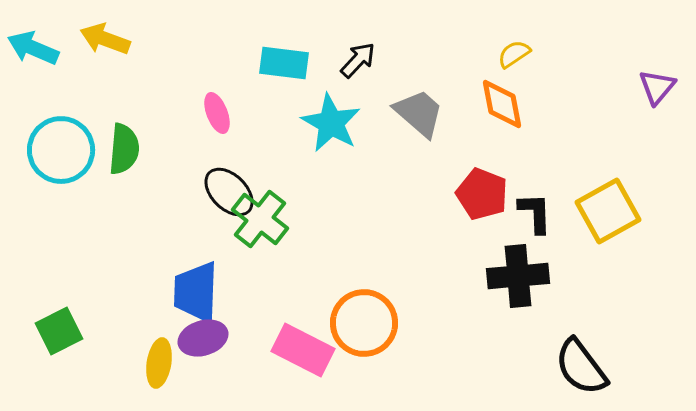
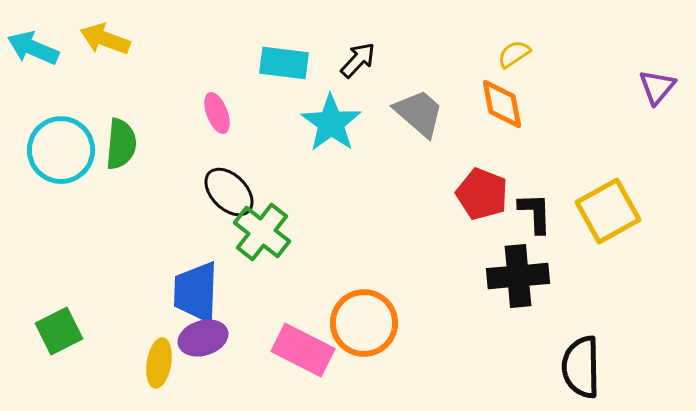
cyan star: rotated 6 degrees clockwise
green semicircle: moved 3 px left, 5 px up
green cross: moved 2 px right, 13 px down
black semicircle: rotated 36 degrees clockwise
